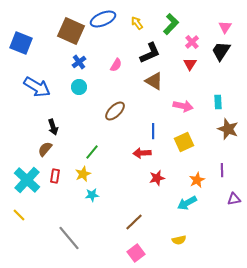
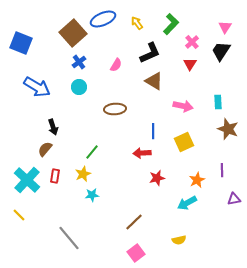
brown square: moved 2 px right, 2 px down; rotated 24 degrees clockwise
brown ellipse: moved 2 px up; rotated 40 degrees clockwise
